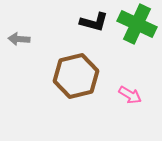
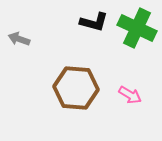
green cross: moved 4 px down
gray arrow: rotated 15 degrees clockwise
brown hexagon: moved 12 px down; rotated 18 degrees clockwise
